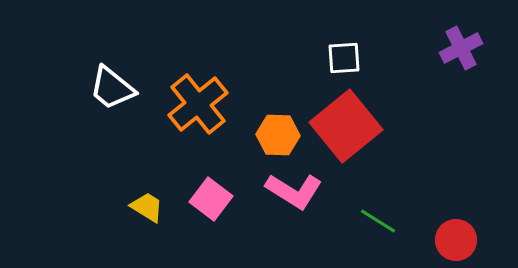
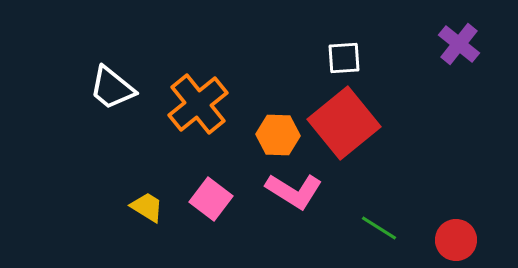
purple cross: moved 2 px left, 4 px up; rotated 24 degrees counterclockwise
red square: moved 2 px left, 3 px up
green line: moved 1 px right, 7 px down
